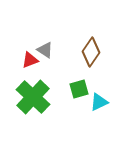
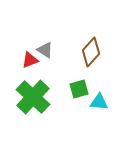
brown diamond: rotated 8 degrees clockwise
cyan triangle: rotated 30 degrees clockwise
